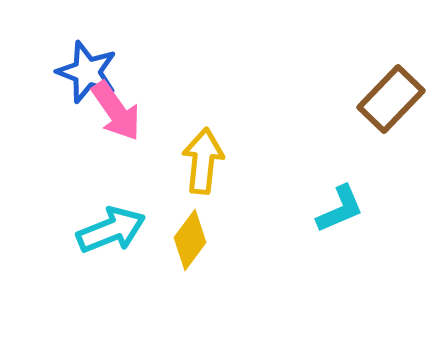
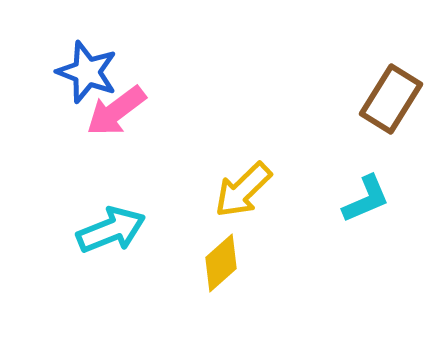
brown rectangle: rotated 12 degrees counterclockwise
pink arrow: rotated 88 degrees clockwise
yellow arrow: moved 40 px right, 29 px down; rotated 140 degrees counterclockwise
cyan L-shape: moved 26 px right, 10 px up
yellow diamond: moved 31 px right, 23 px down; rotated 12 degrees clockwise
